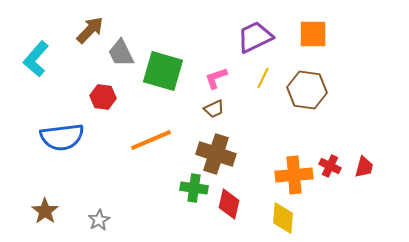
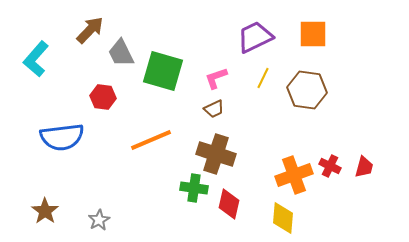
orange cross: rotated 15 degrees counterclockwise
